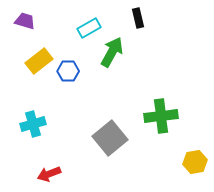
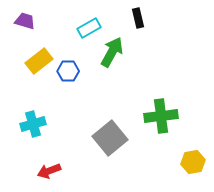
yellow hexagon: moved 2 px left
red arrow: moved 3 px up
